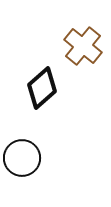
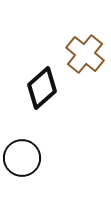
brown cross: moved 2 px right, 8 px down
